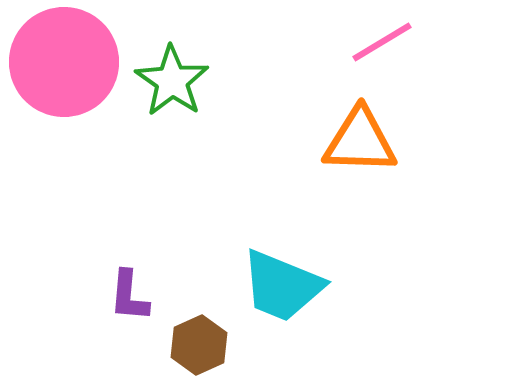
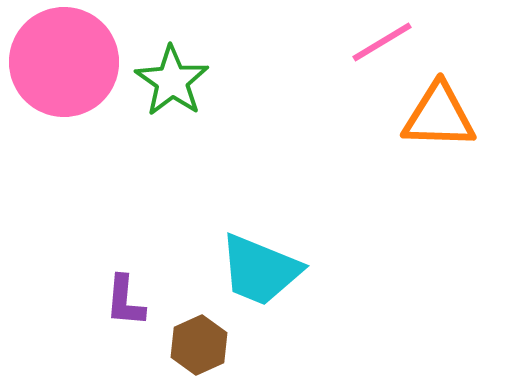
orange triangle: moved 79 px right, 25 px up
cyan trapezoid: moved 22 px left, 16 px up
purple L-shape: moved 4 px left, 5 px down
